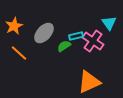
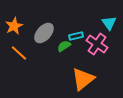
pink cross: moved 4 px right, 3 px down
orange triangle: moved 6 px left, 3 px up; rotated 15 degrees counterclockwise
